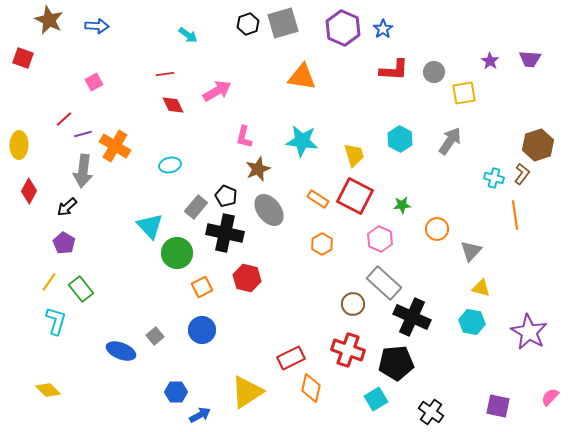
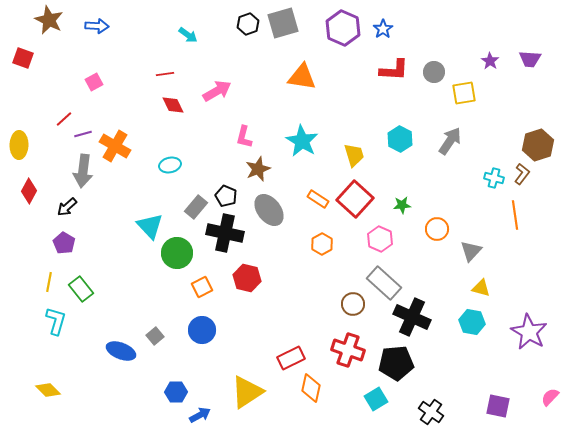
cyan star at (302, 141): rotated 24 degrees clockwise
red square at (355, 196): moved 3 px down; rotated 15 degrees clockwise
yellow line at (49, 282): rotated 24 degrees counterclockwise
